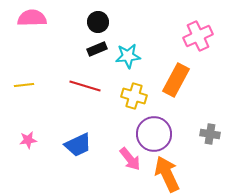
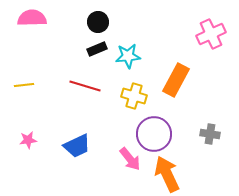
pink cross: moved 13 px right, 2 px up
blue trapezoid: moved 1 px left, 1 px down
